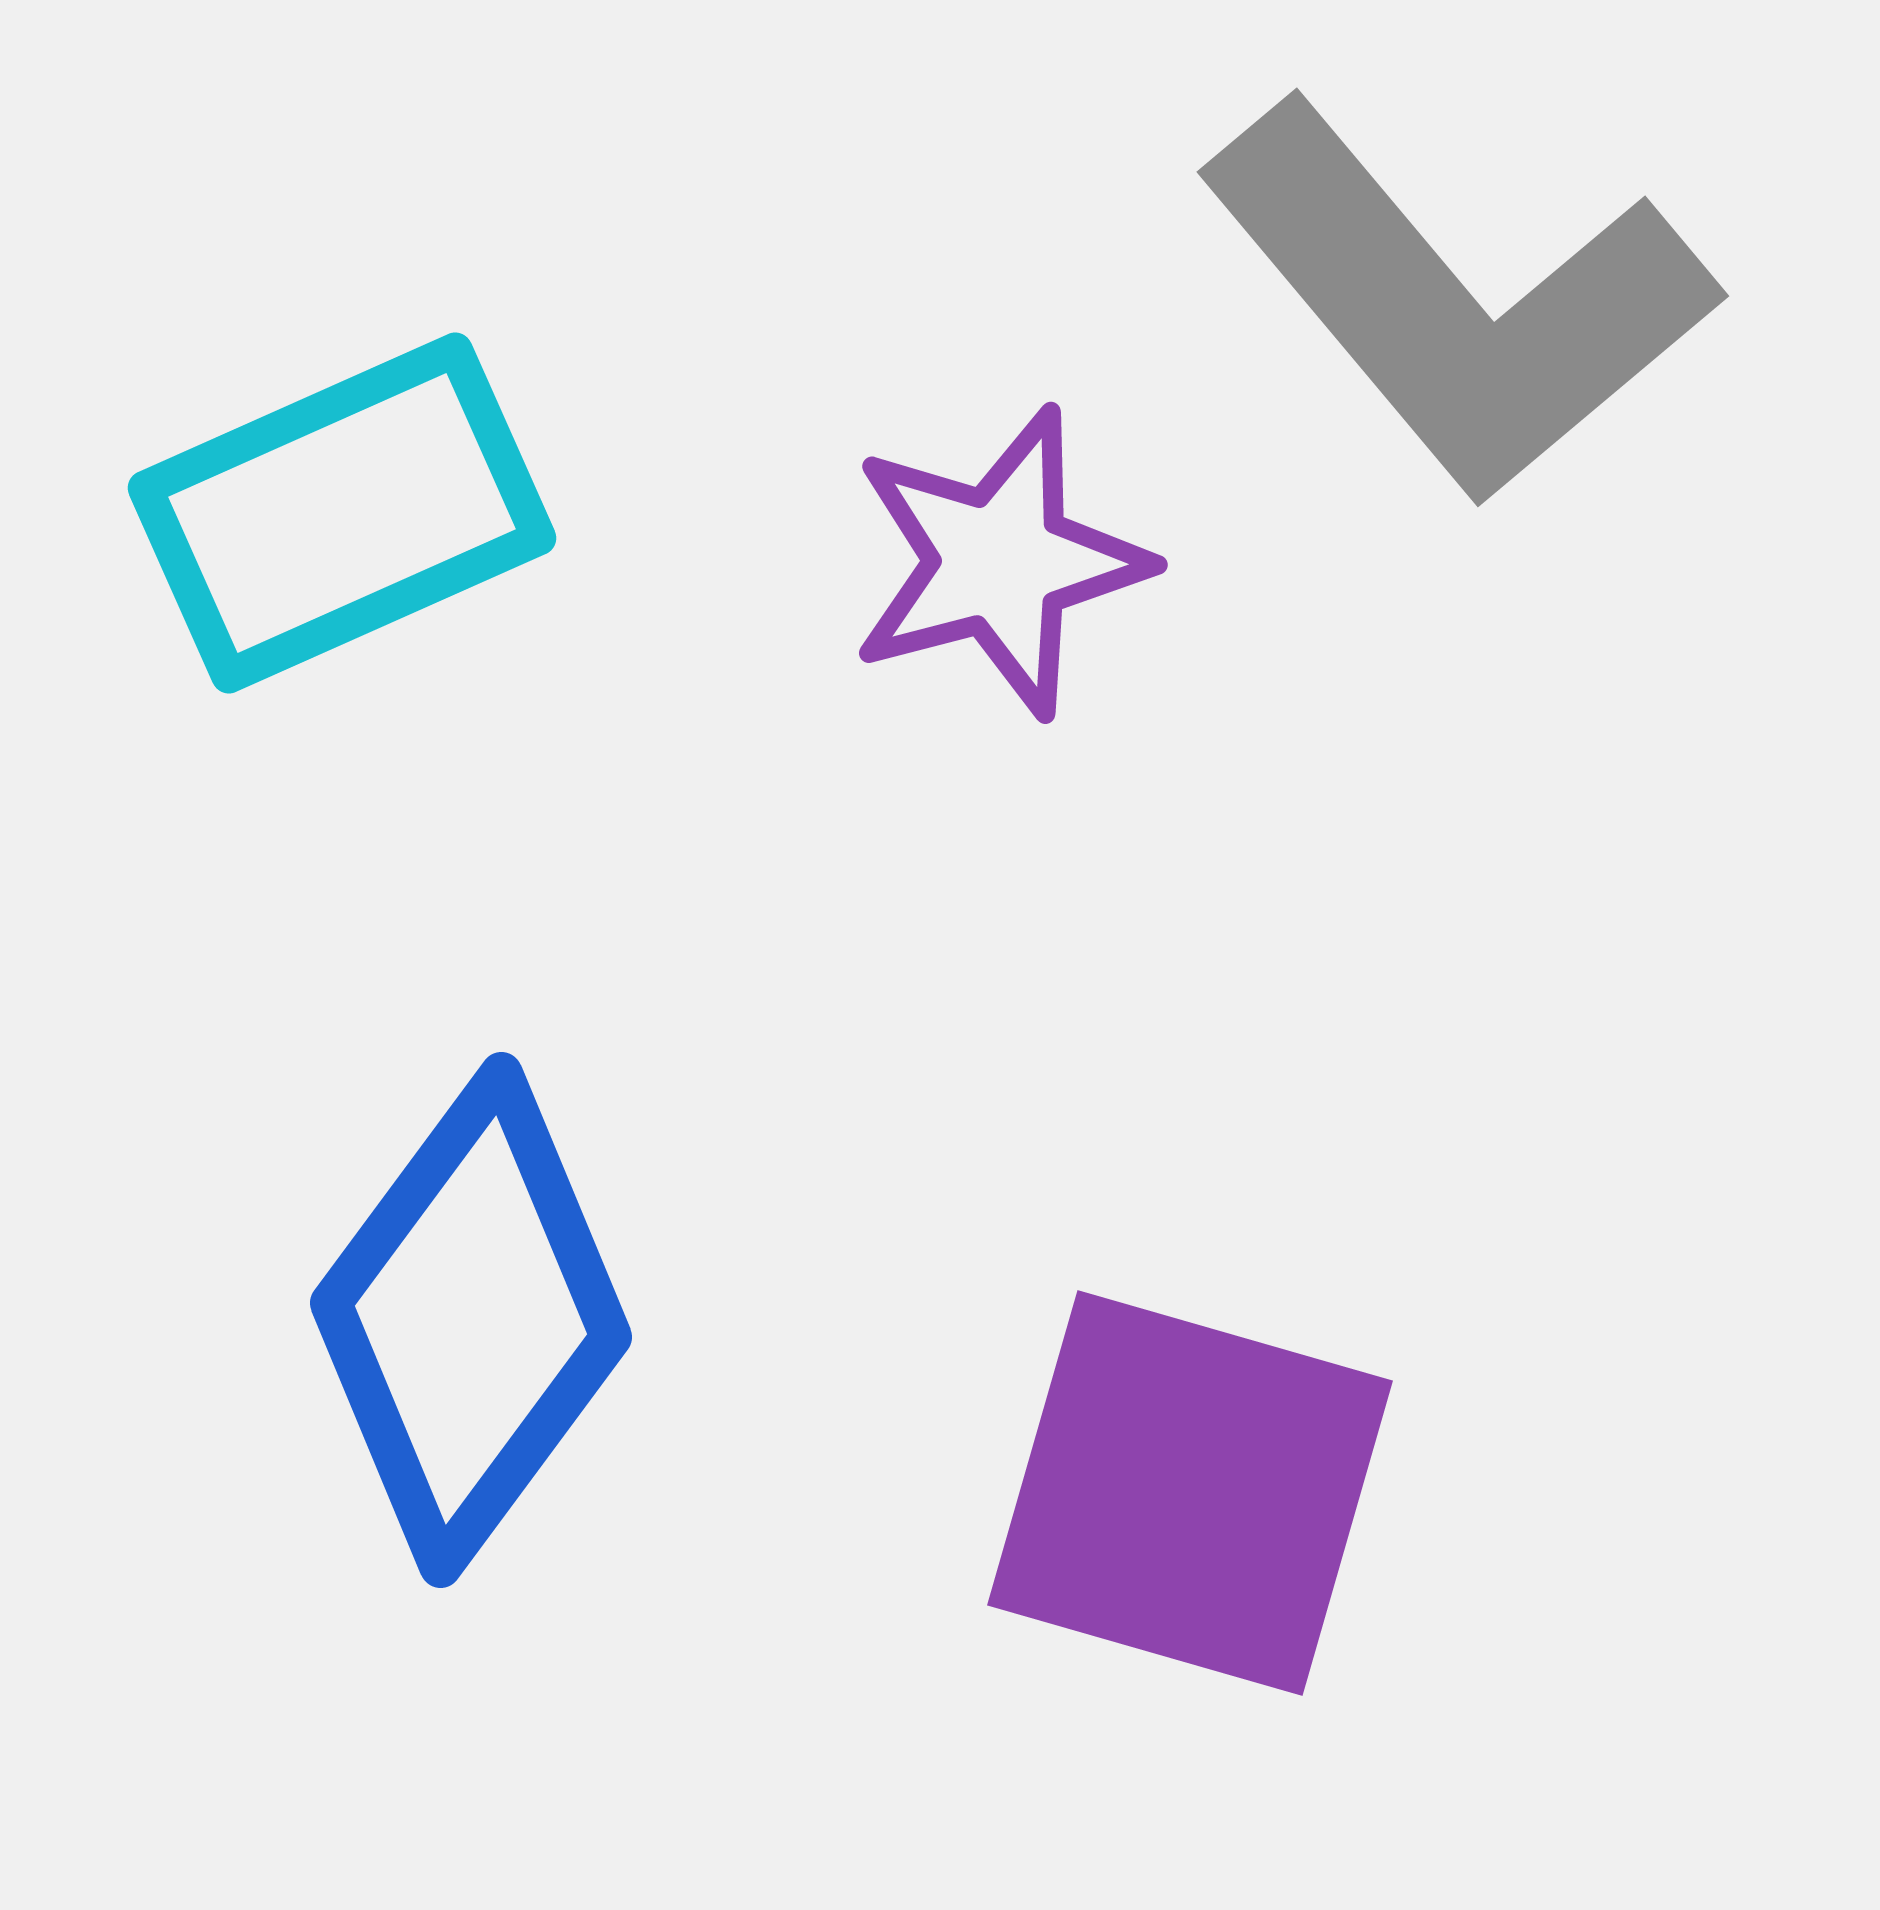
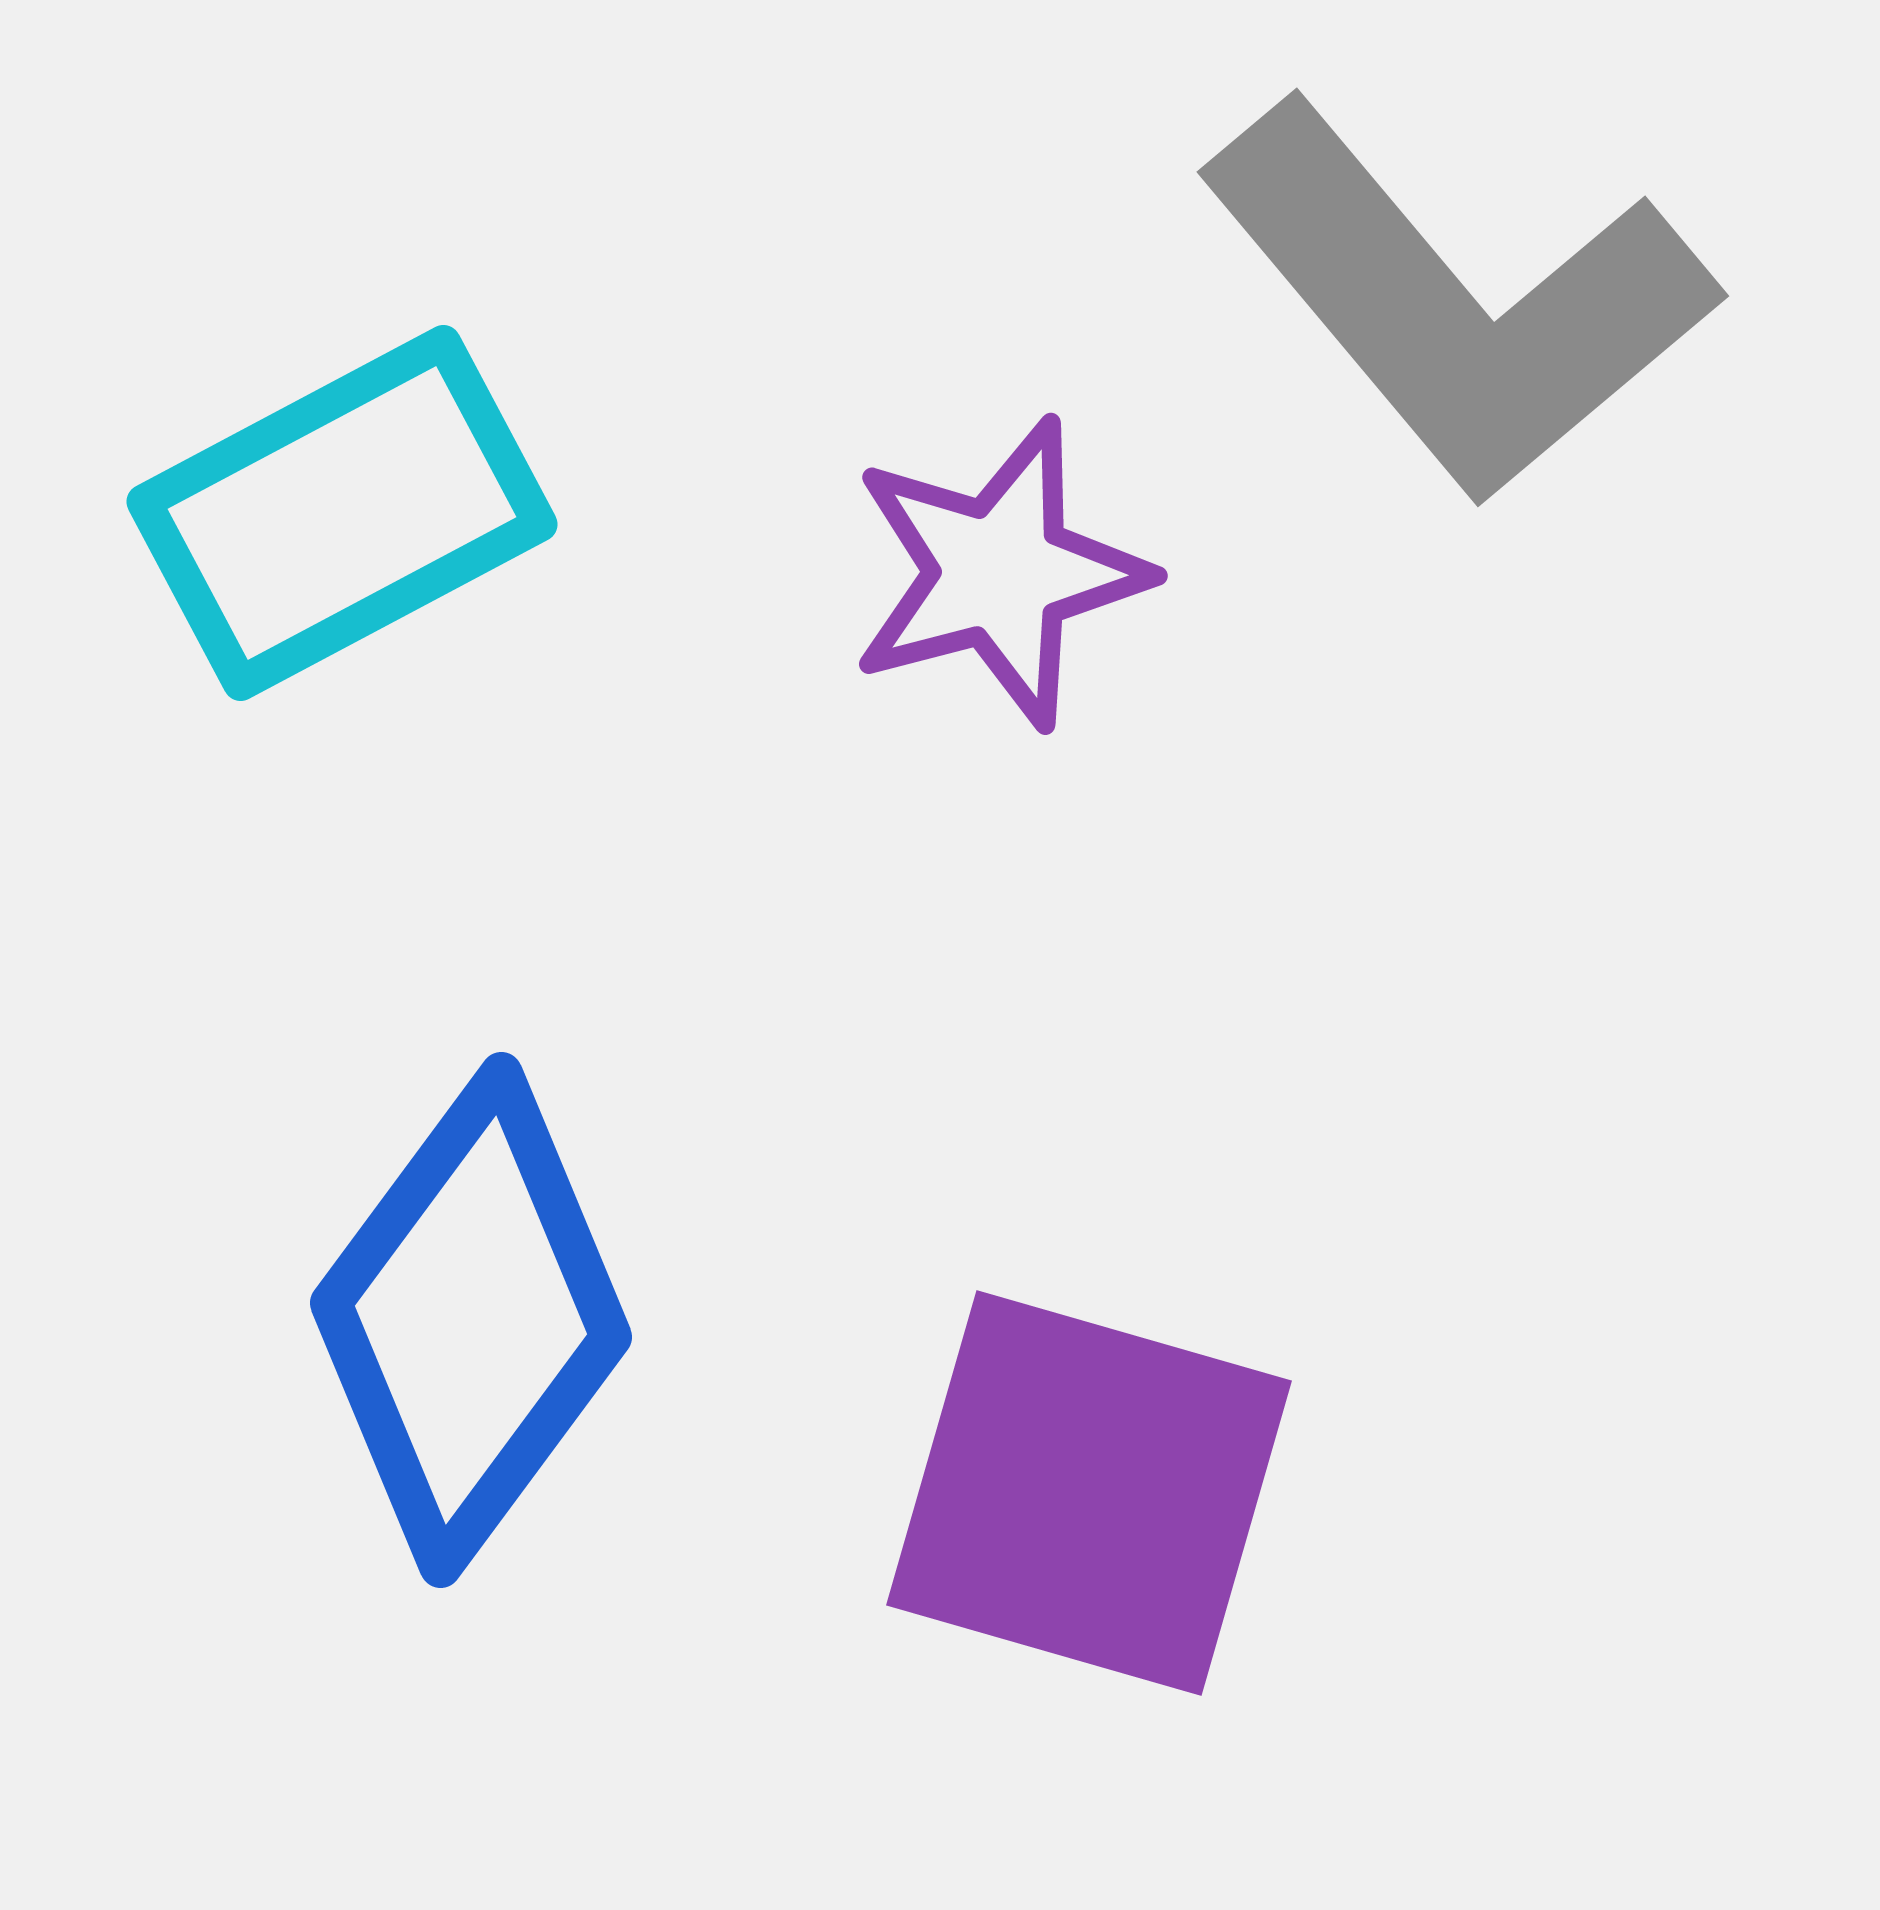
cyan rectangle: rotated 4 degrees counterclockwise
purple star: moved 11 px down
purple square: moved 101 px left
